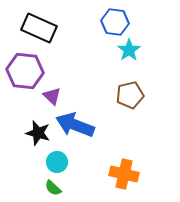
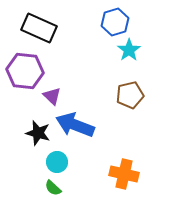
blue hexagon: rotated 24 degrees counterclockwise
